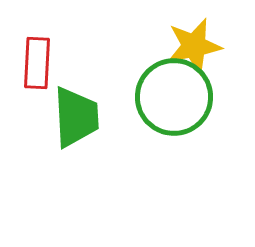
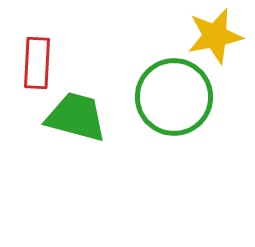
yellow star: moved 21 px right, 10 px up
green trapezoid: rotated 72 degrees counterclockwise
